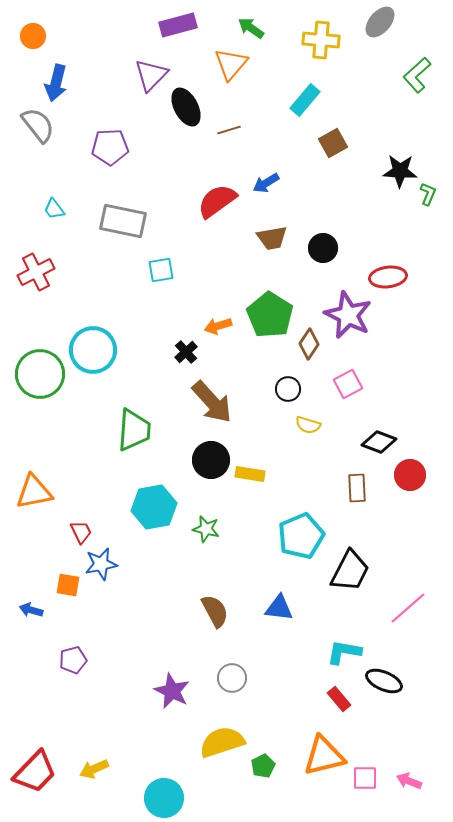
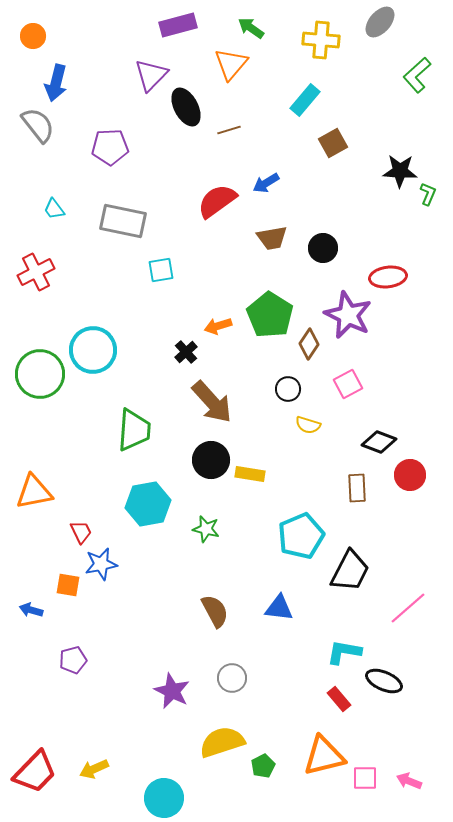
cyan hexagon at (154, 507): moved 6 px left, 3 px up
